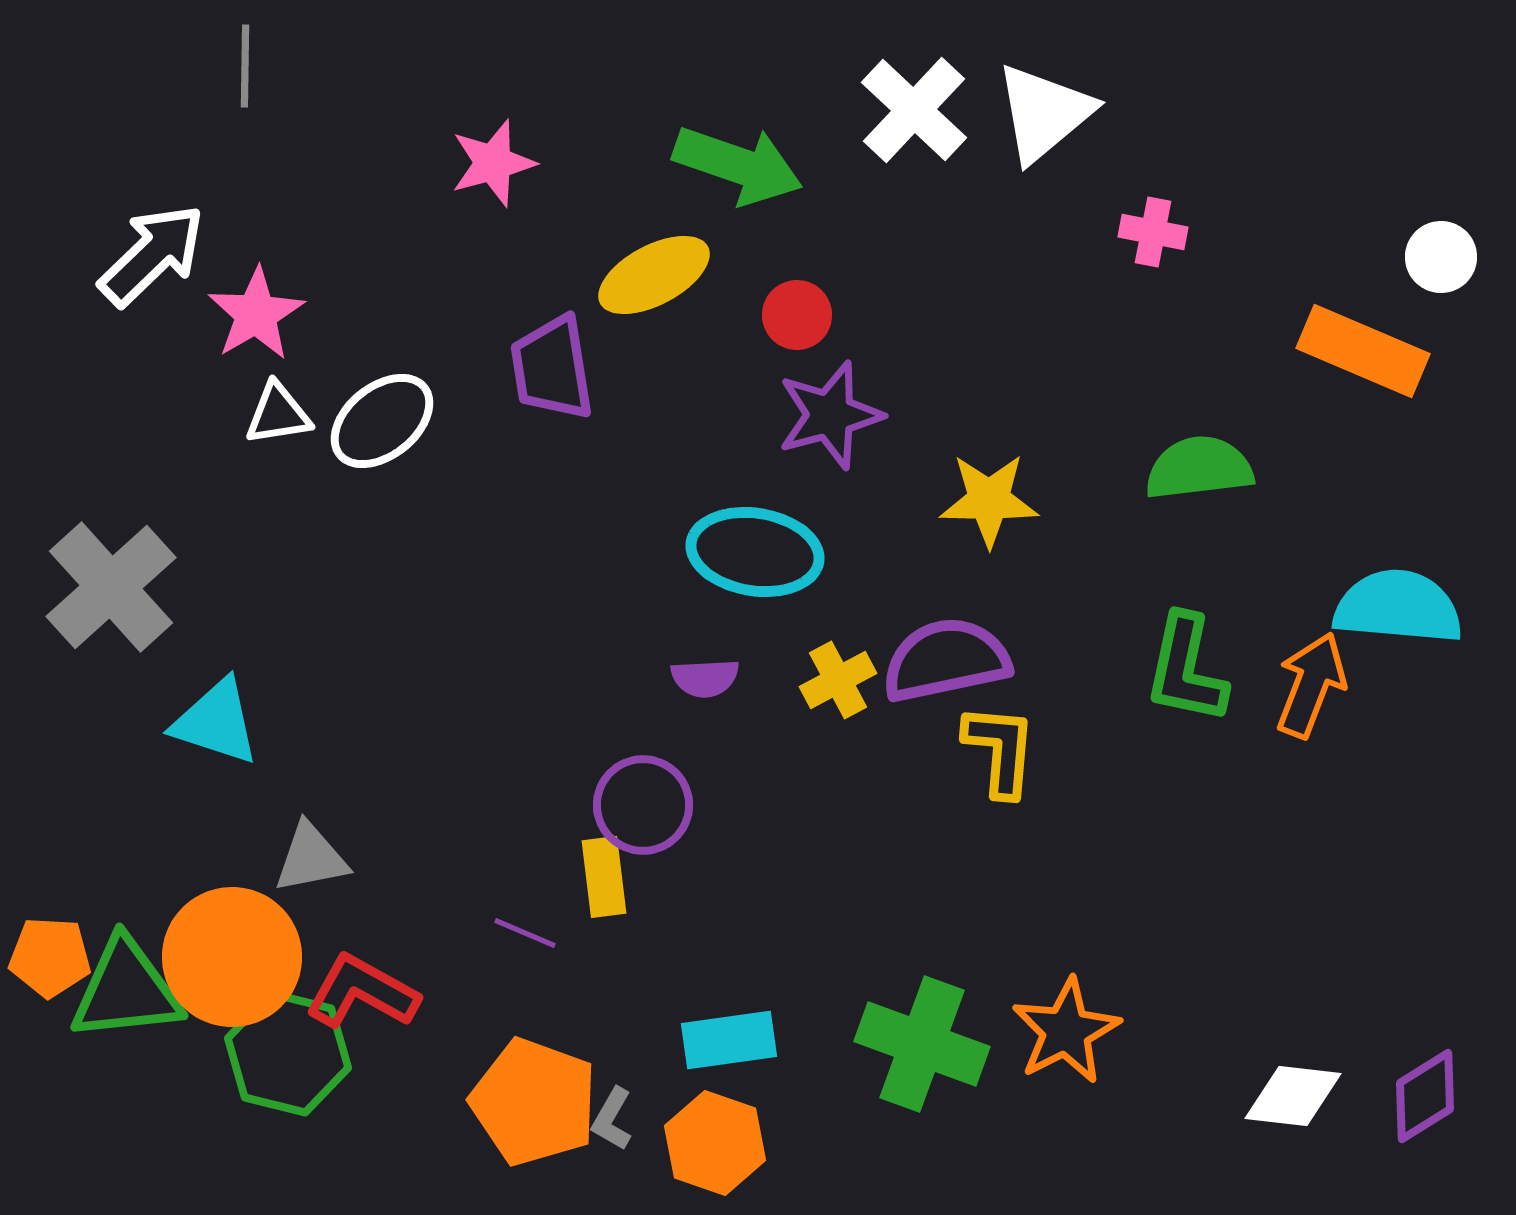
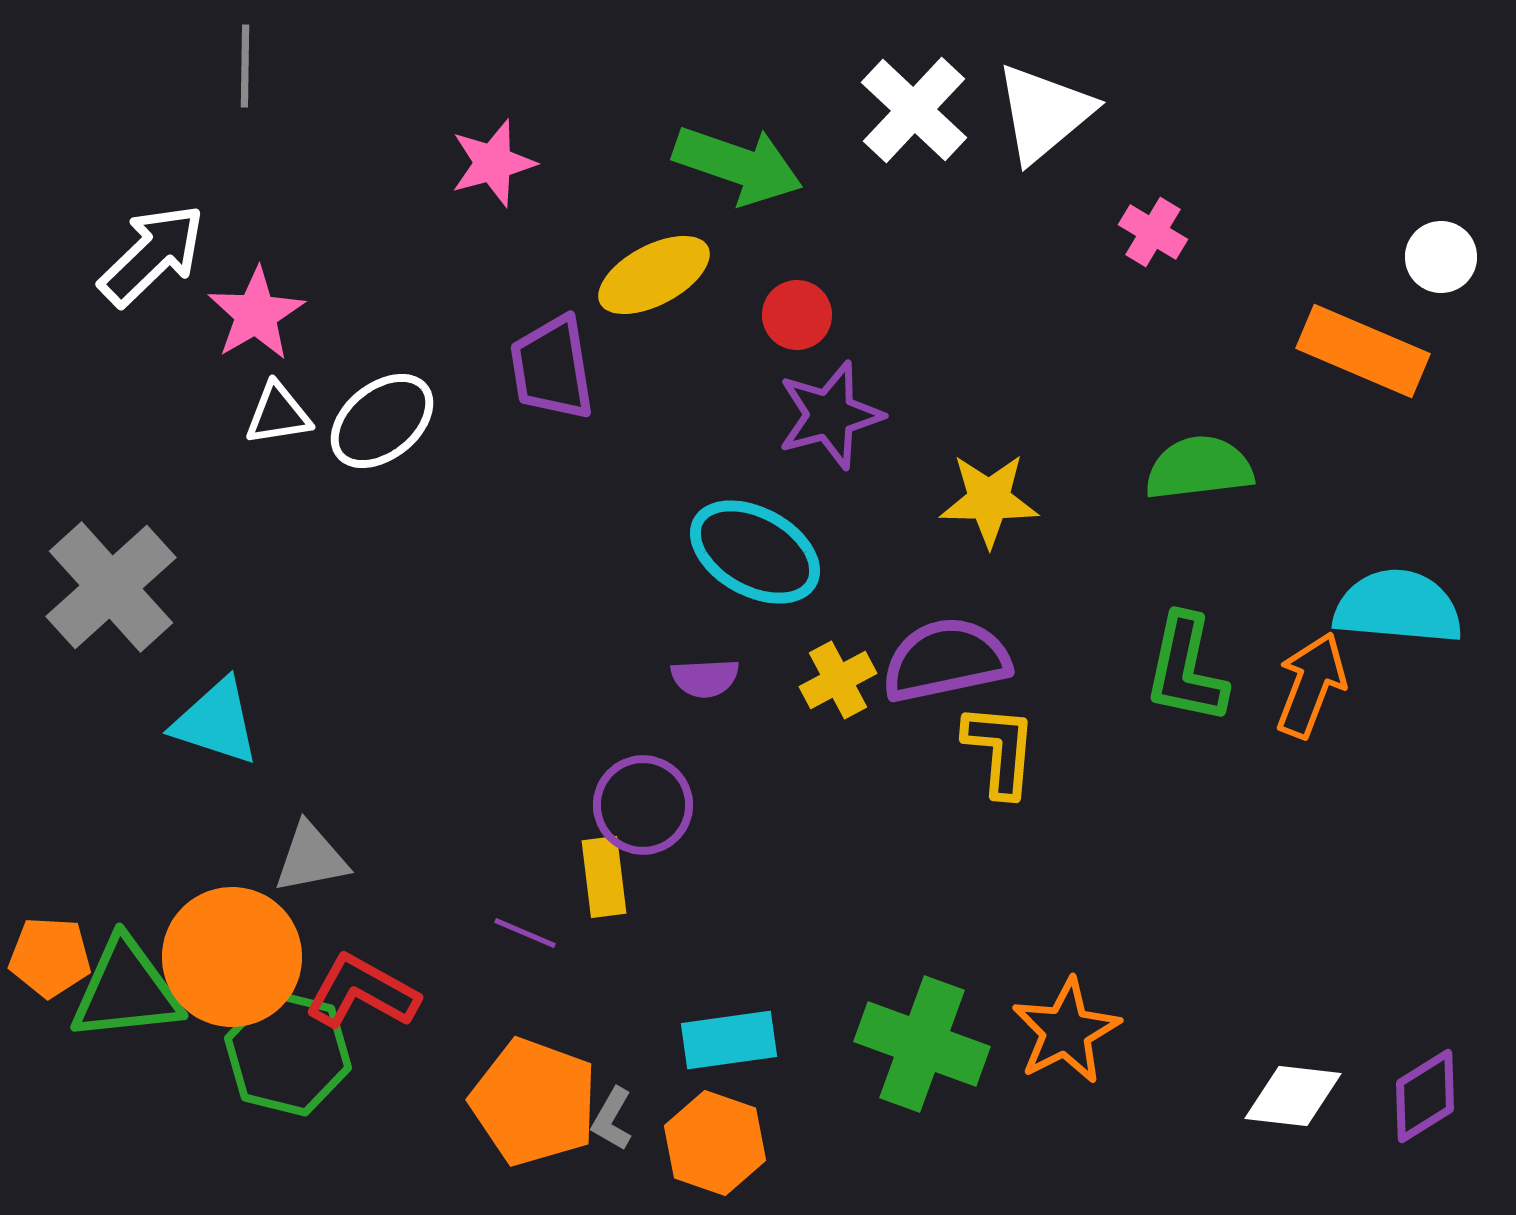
pink cross at (1153, 232): rotated 20 degrees clockwise
cyan ellipse at (755, 552): rotated 20 degrees clockwise
